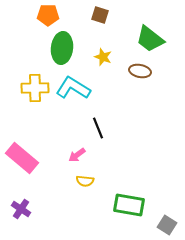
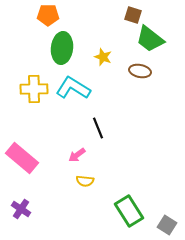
brown square: moved 33 px right
yellow cross: moved 1 px left, 1 px down
green rectangle: moved 6 px down; rotated 48 degrees clockwise
